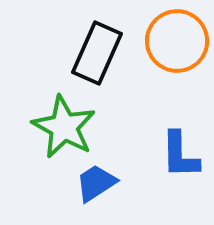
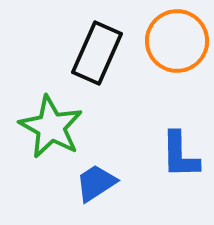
green star: moved 13 px left
